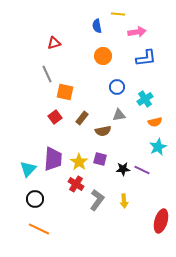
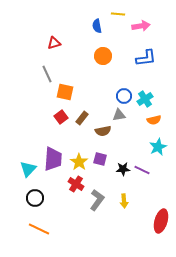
pink arrow: moved 4 px right, 6 px up
blue circle: moved 7 px right, 9 px down
red square: moved 6 px right
orange semicircle: moved 1 px left, 2 px up
black circle: moved 1 px up
